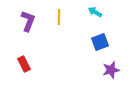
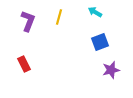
yellow line: rotated 14 degrees clockwise
